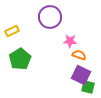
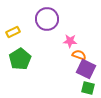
purple circle: moved 3 px left, 2 px down
yellow rectangle: moved 1 px right, 1 px down
purple square: moved 5 px right, 6 px up
green square: moved 1 px down
